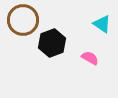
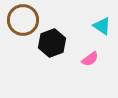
cyan triangle: moved 2 px down
pink semicircle: moved 1 px down; rotated 114 degrees clockwise
